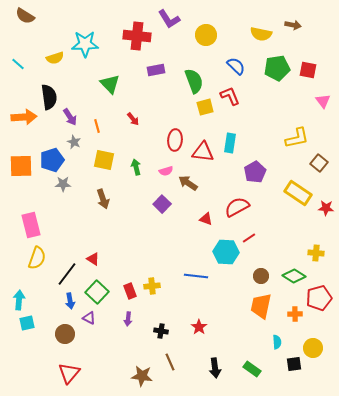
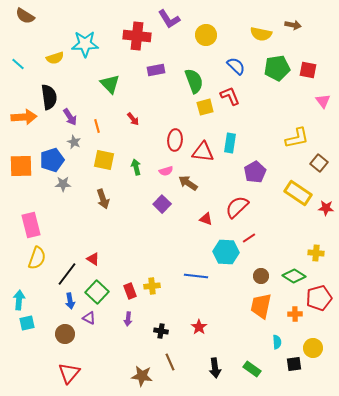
red semicircle at (237, 207): rotated 15 degrees counterclockwise
